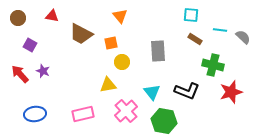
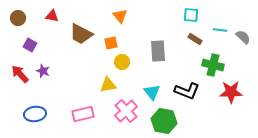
red star: rotated 15 degrees clockwise
